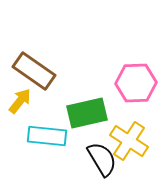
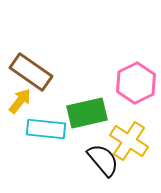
brown rectangle: moved 3 px left, 1 px down
pink hexagon: rotated 24 degrees counterclockwise
cyan rectangle: moved 1 px left, 7 px up
black semicircle: moved 1 px right, 1 px down; rotated 9 degrees counterclockwise
